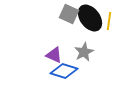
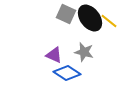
gray square: moved 3 px left
yellow line: rotated 60 degrees counterclockwise
gray star: rotated 30 degrees counterclockwise
blue diamond: moved 3 px right, 2 px down; rotated 16 degrees clockwise
